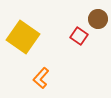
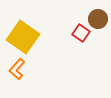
red square: moved 2 px right, 3 px up
orange L-shape: moved 24 px left, 9 px up
